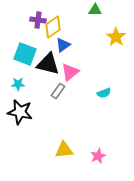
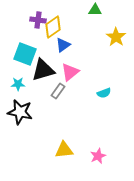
black triangle: moved 5 px left, 6 px down; rotated 30 degrees counterclockwise
